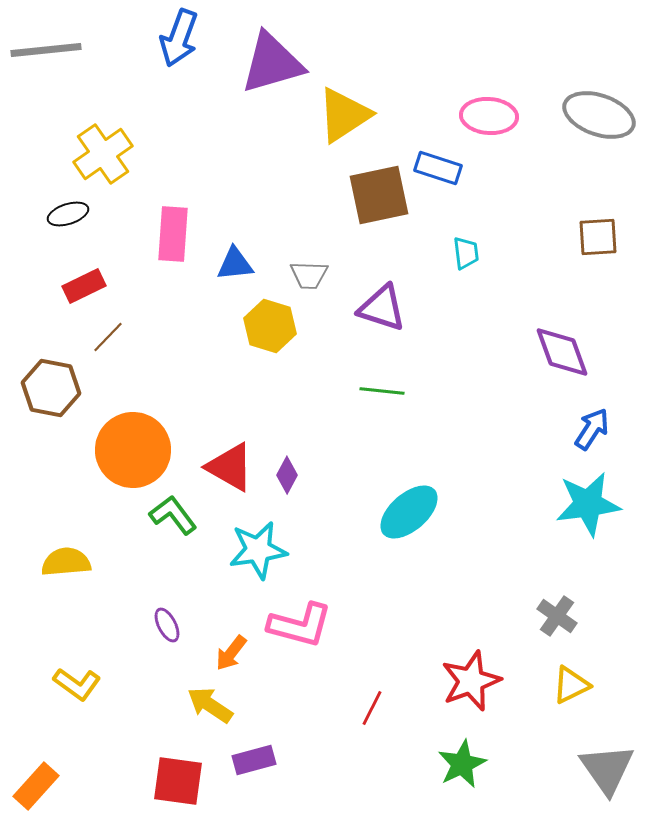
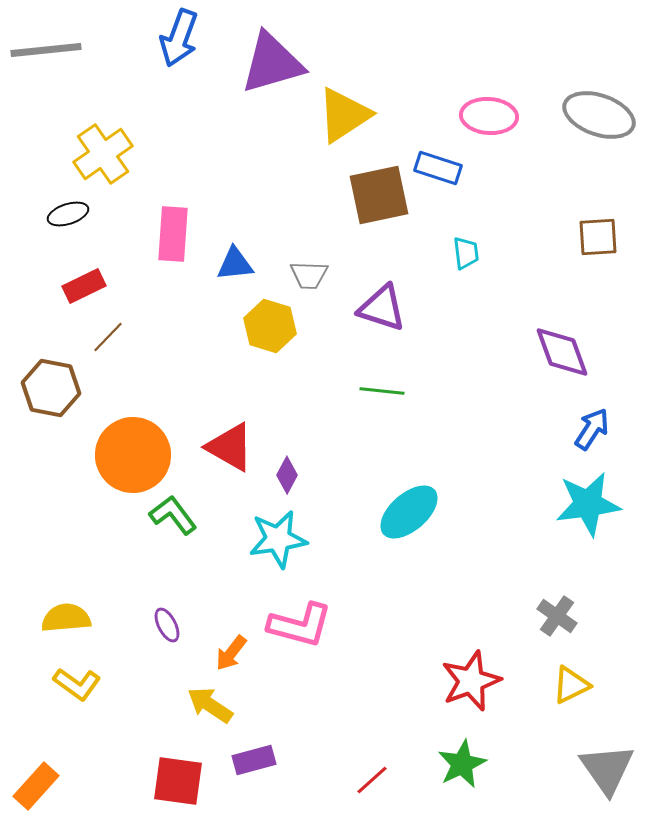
orange circle at (133, 450): moved 5 px down
red triangle at (230, 467): moved 20 px up
cyan star at (258, 550): moved 20 px right, 11 px up
yellow semicircle at (66, 562): moved 56 px down
red line at (372, 708): moved 72 px down; rotated 21 degrees clockwise
